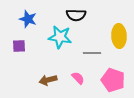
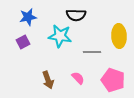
blue star: moved 2 px up; rotated 30 degrees counterclockwise
cyan star: moved 1 px up
purple square: moved 4 px right, 4 px up; rotated 24 degrees counterclockwise
gray line: moved 1 px up
brown arrow: rotated 96 degrees counterclockwise
